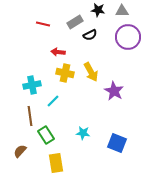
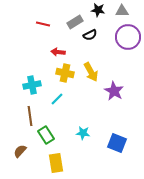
cyan line: moved 4 px right, 2 px up
